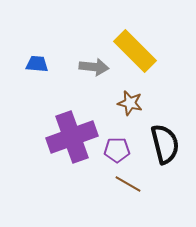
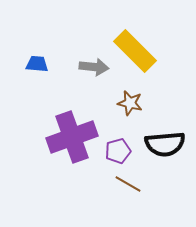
black semicircle: rotated 99 degrees clockwise
purple pentagon: moved 1 px right, 1 px down; rotated 15 degrees counterclockwise
